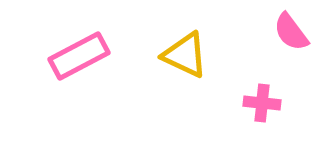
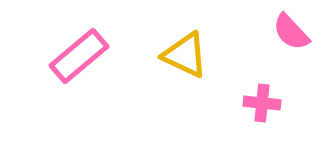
pink semicircle: rotated 6 degrees counterclockwise
pink rectangle: rotated 12 degrees counterclockwise
